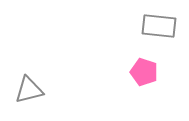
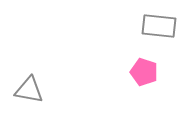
gray triangle: rotated 24 degrees clockwise
